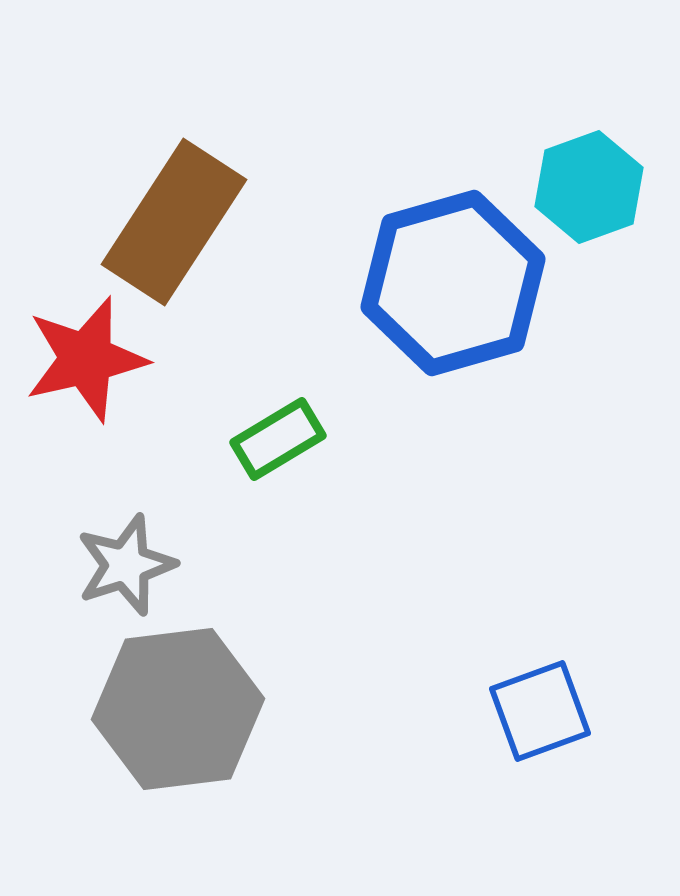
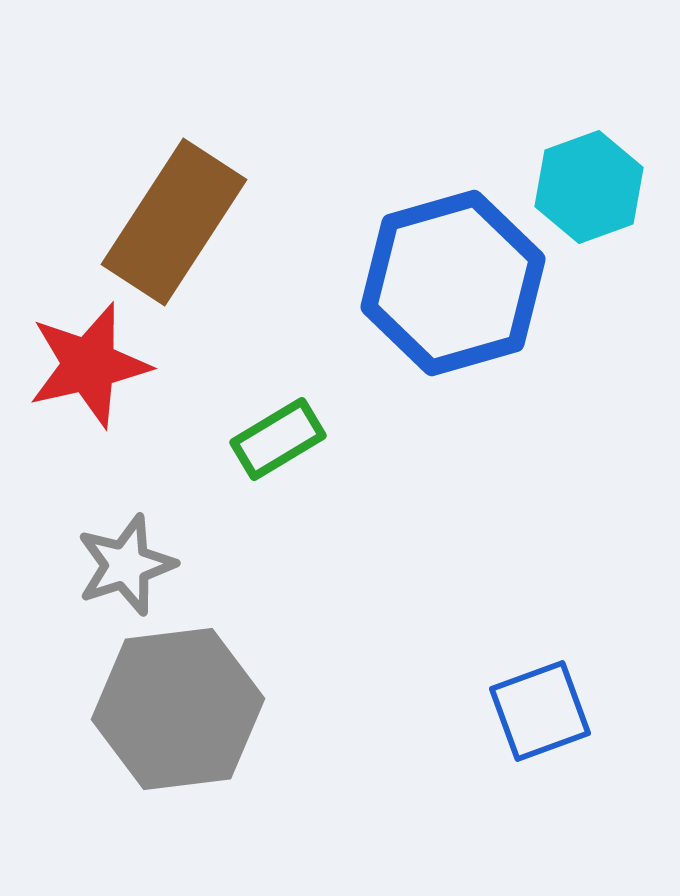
red star: moved 3 px right, 6 px down
